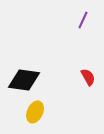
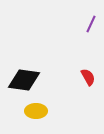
purple line: moved 8 px right, 4 px down
yellow ellipse: moved 1 px right, 1 px up; rotated 65 degrees clockwise
